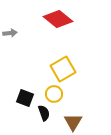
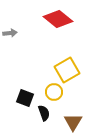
yellow square: moved 4 px right, 1 px down
yellow circle: moved 2 px up
